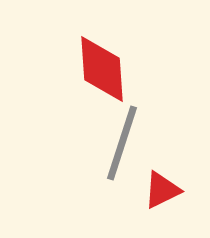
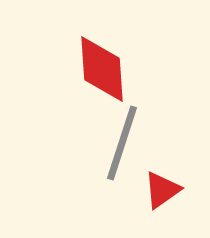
red triangle: rotated 9 degrees counterclockwise
